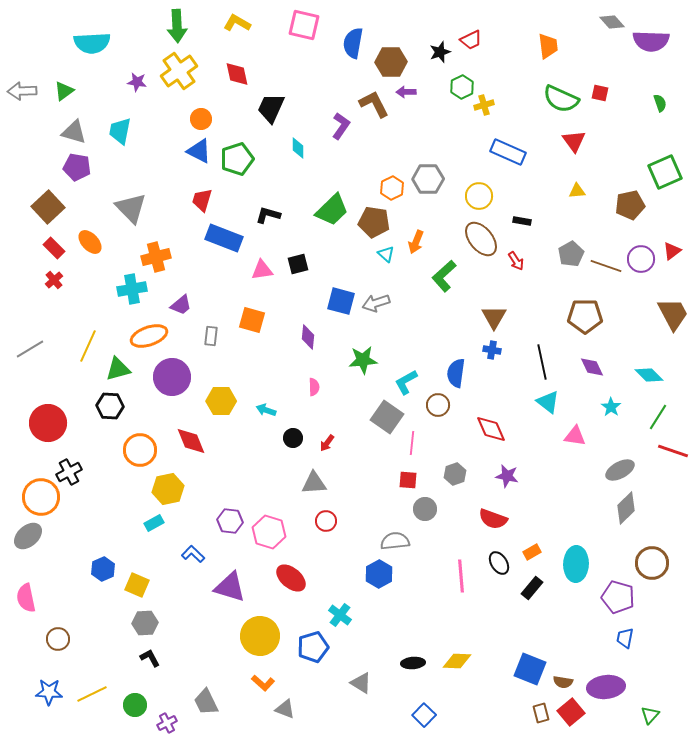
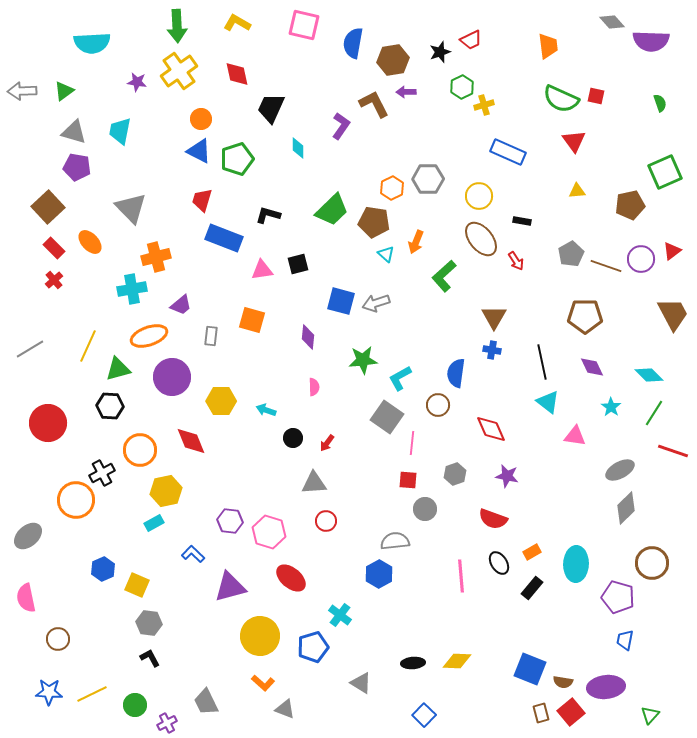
brown hexagon at (391, 62): moved 2 px right, 2 px up; rotated 8 degrees counterclockwise
red square at (600, 93): moved 4 px left, 3 px down
cyan L-shape at (406, 382): moved 6 px left, 4 px up
green line at (658, 417): moved 4 px left, 4 px up
black cross at (69, 472): moved 33 px right, 1 px down
yellow hexagon at (168, 489): moved 2 px left, 2 px down
orange circle at (41, 497): moved 35 px right, 3 px down
purple triangle at (230, 587): rotated 32 degrees counterclockwise
gray hexagon at (145, 623): moved 4 px right; rotated 10 degrees clockwise
blue trapezoid at (625, 638): moved 2 px down
